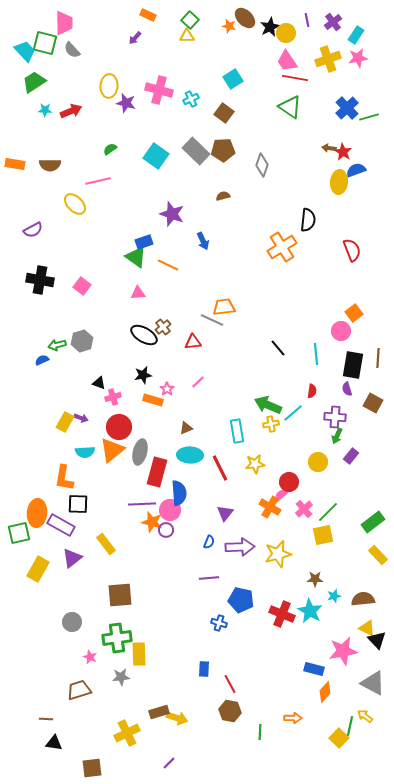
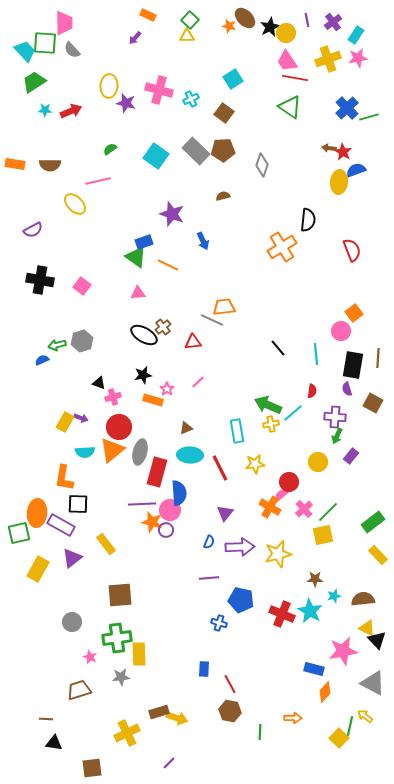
green square at (45, 43): rotated 10 degrees counterclockwise
